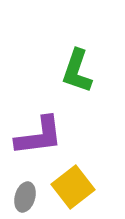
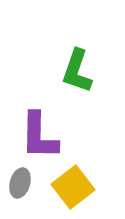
purple L-shape: rotated 98 degrees clockwise
gray ellipse: moved 5 px left, 14 px up
